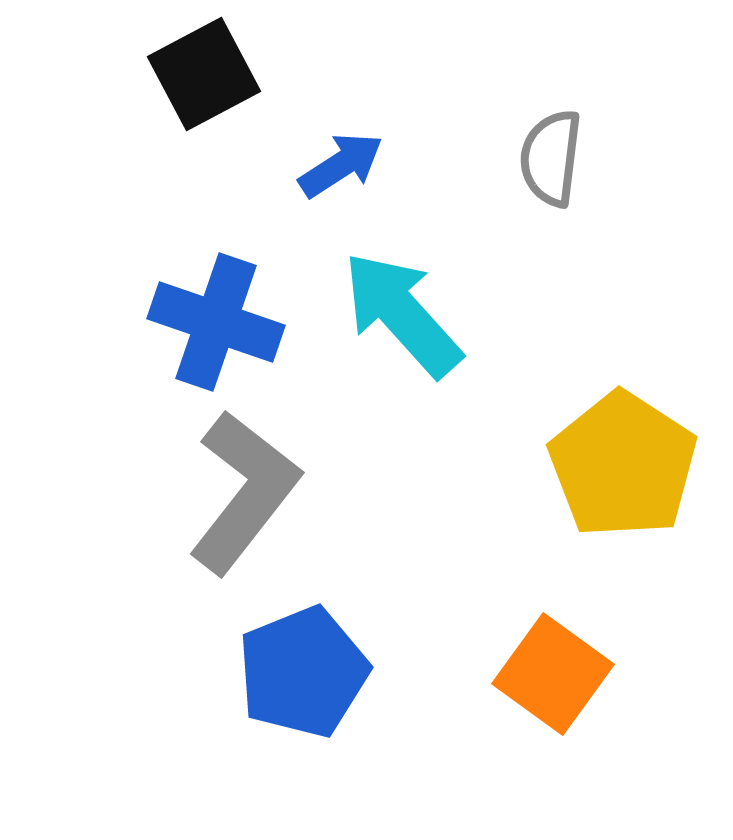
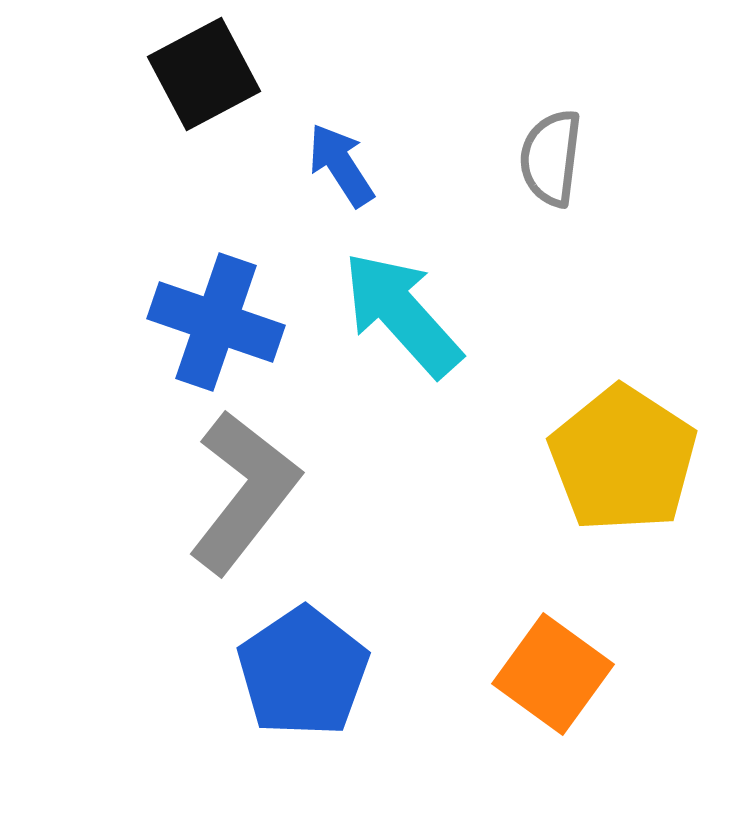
blue arrow: rotated 90 degrees counterclockwise
yellow pentagon: moved 6 px up
blue pentagon: rotated 12 degrees counterclockwise
